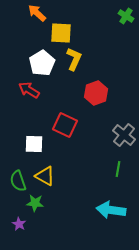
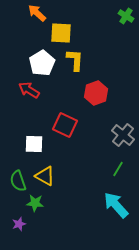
yellow L-shape: moved 1 px right, 1 px down; rotated 20 degrees counterclockwise
gray cross: moved 1 px left
green line: rotated 21 degrees clockwise
cyan arrow: moved 5 px right, 5 px up; rotated 40 degrees clockwise
purple star: rotated 24 degrees clockwise
